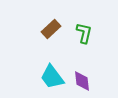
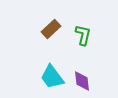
green L-shape: moved 1 px left, 2 px down
